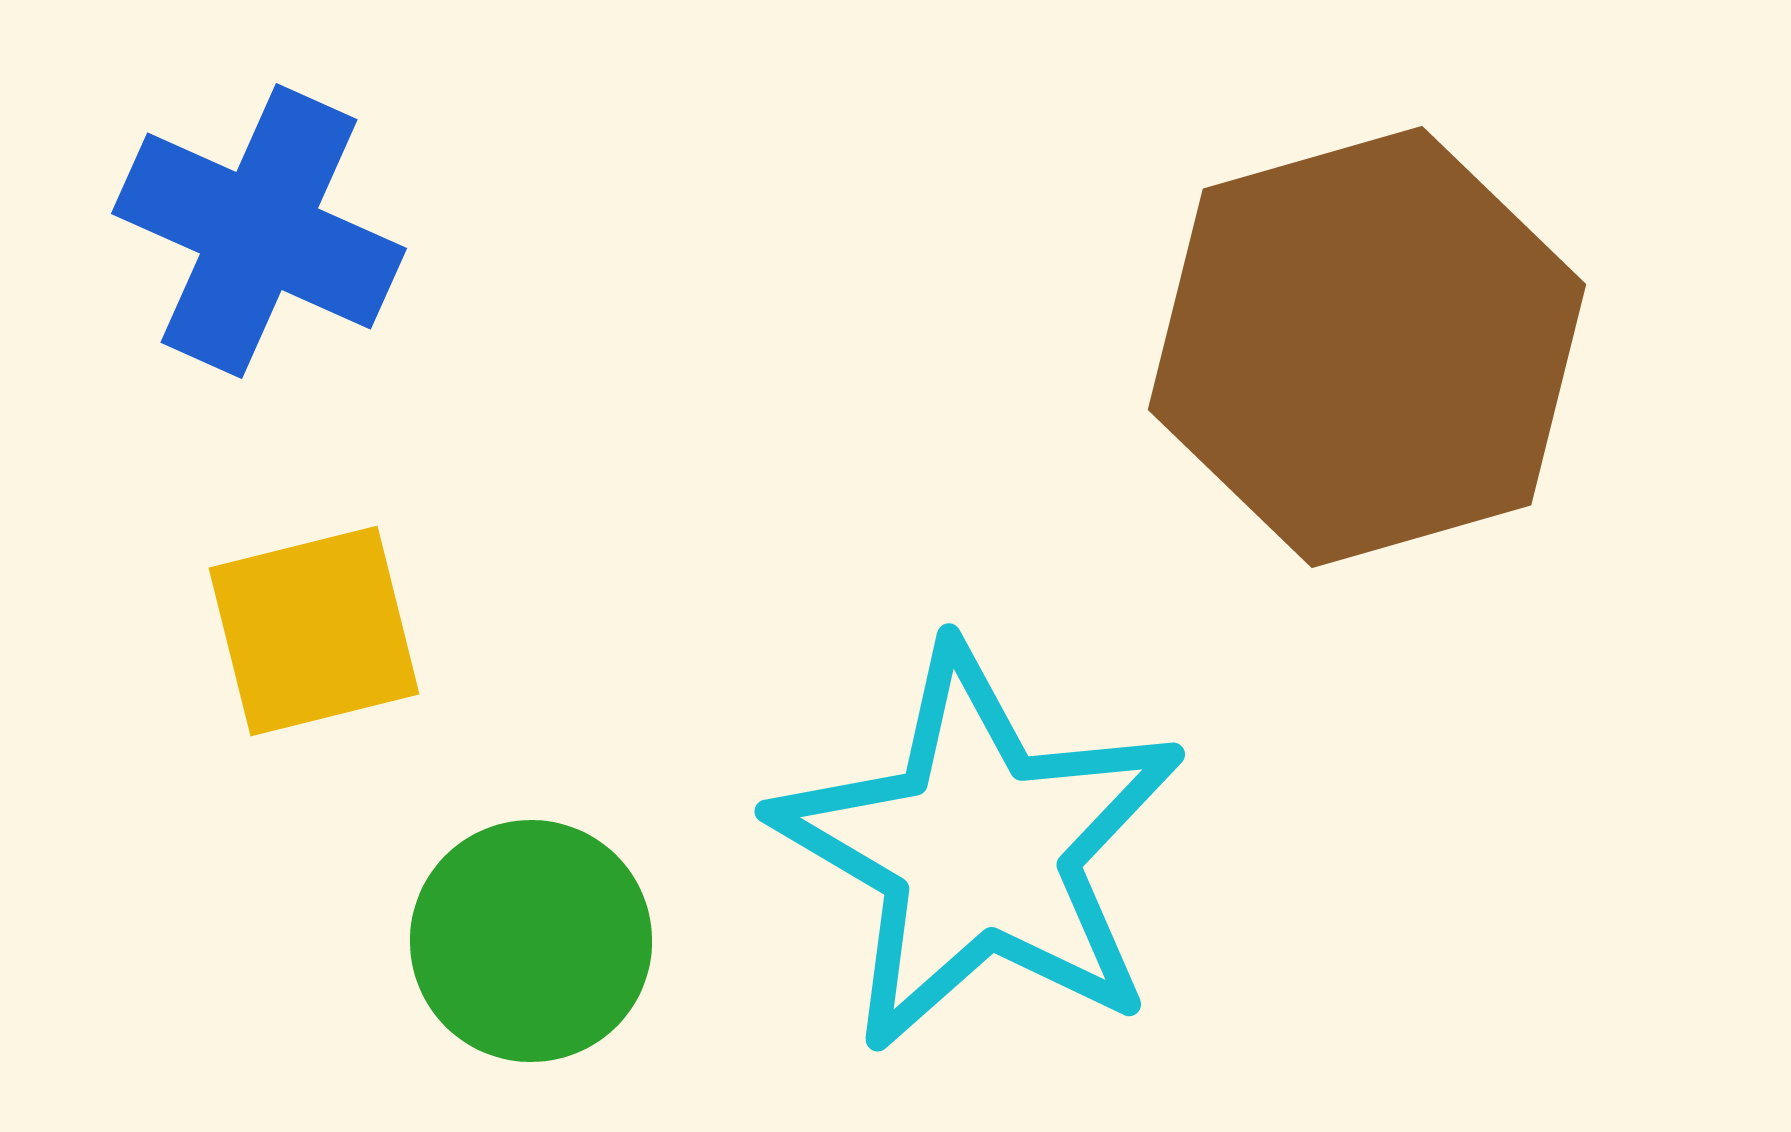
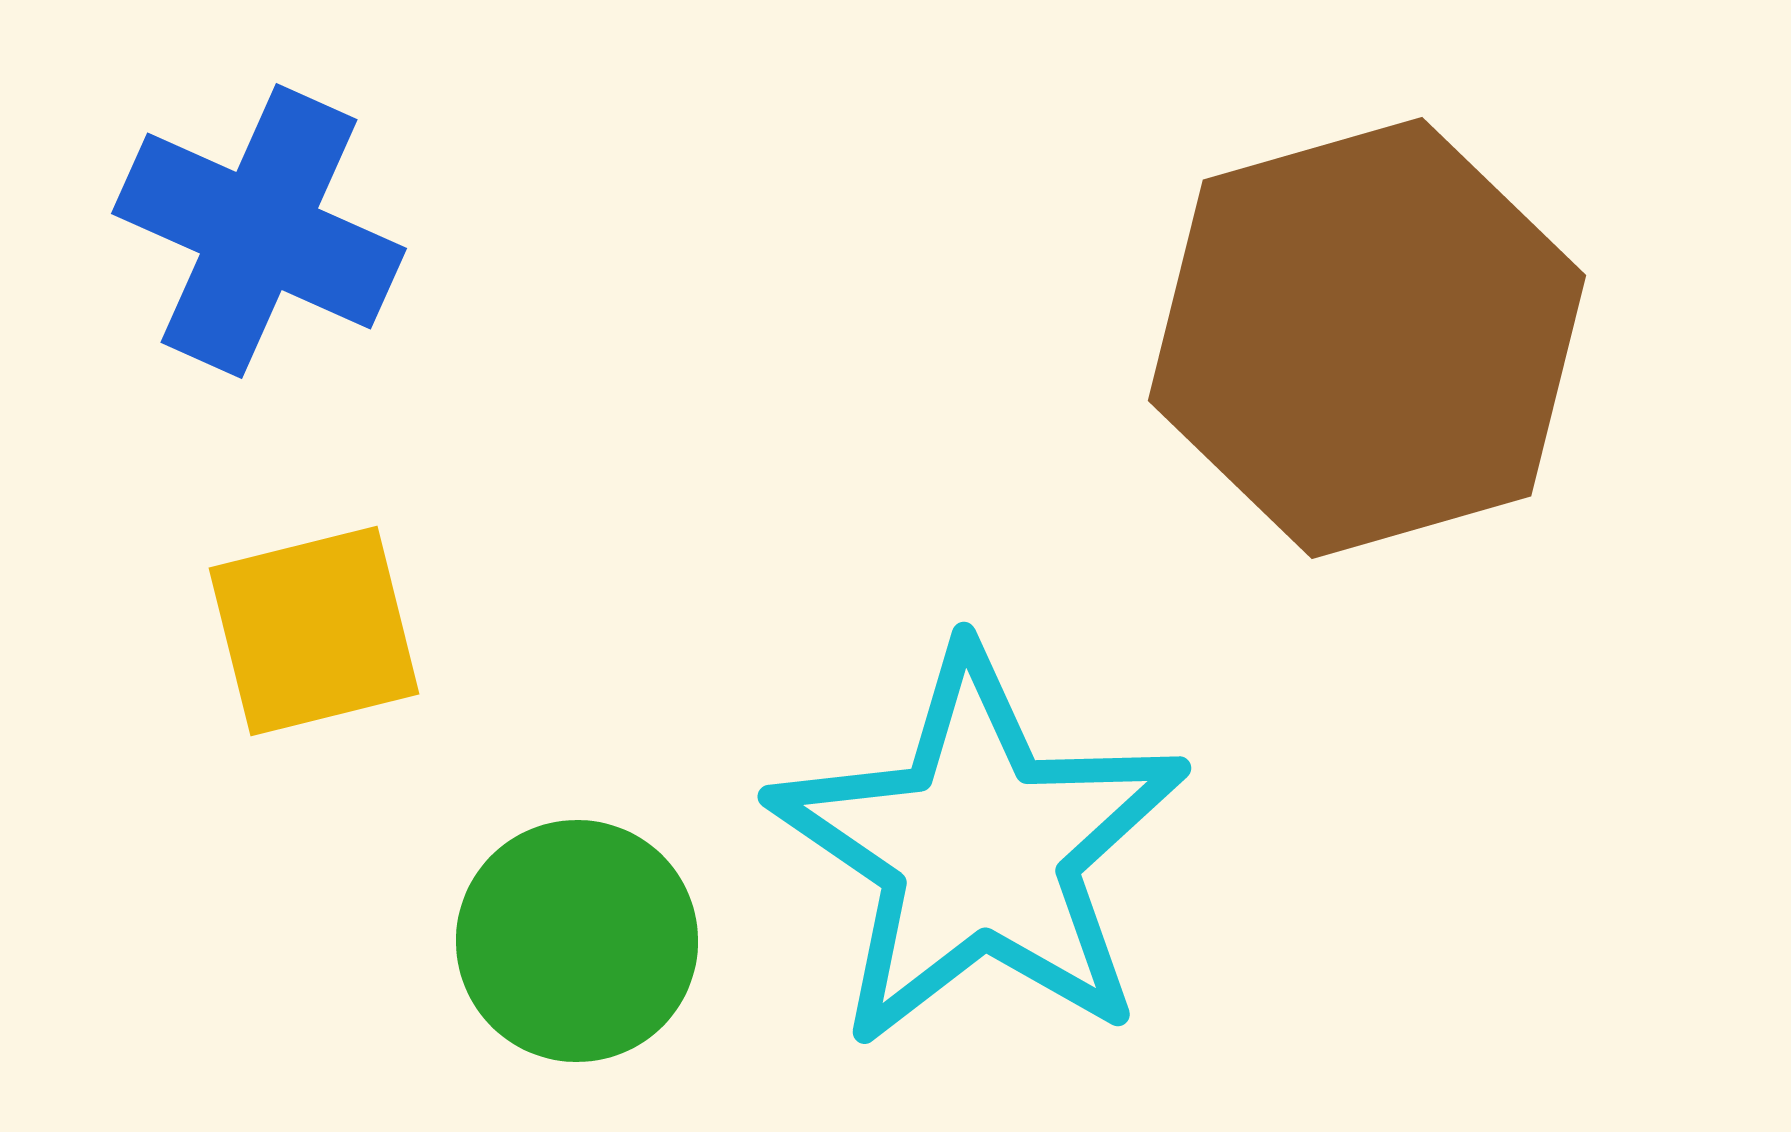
brown hexagon: moved 9 px up
cyan star: rotated 4 degrees clockwise
green circle: moved 46 px right
